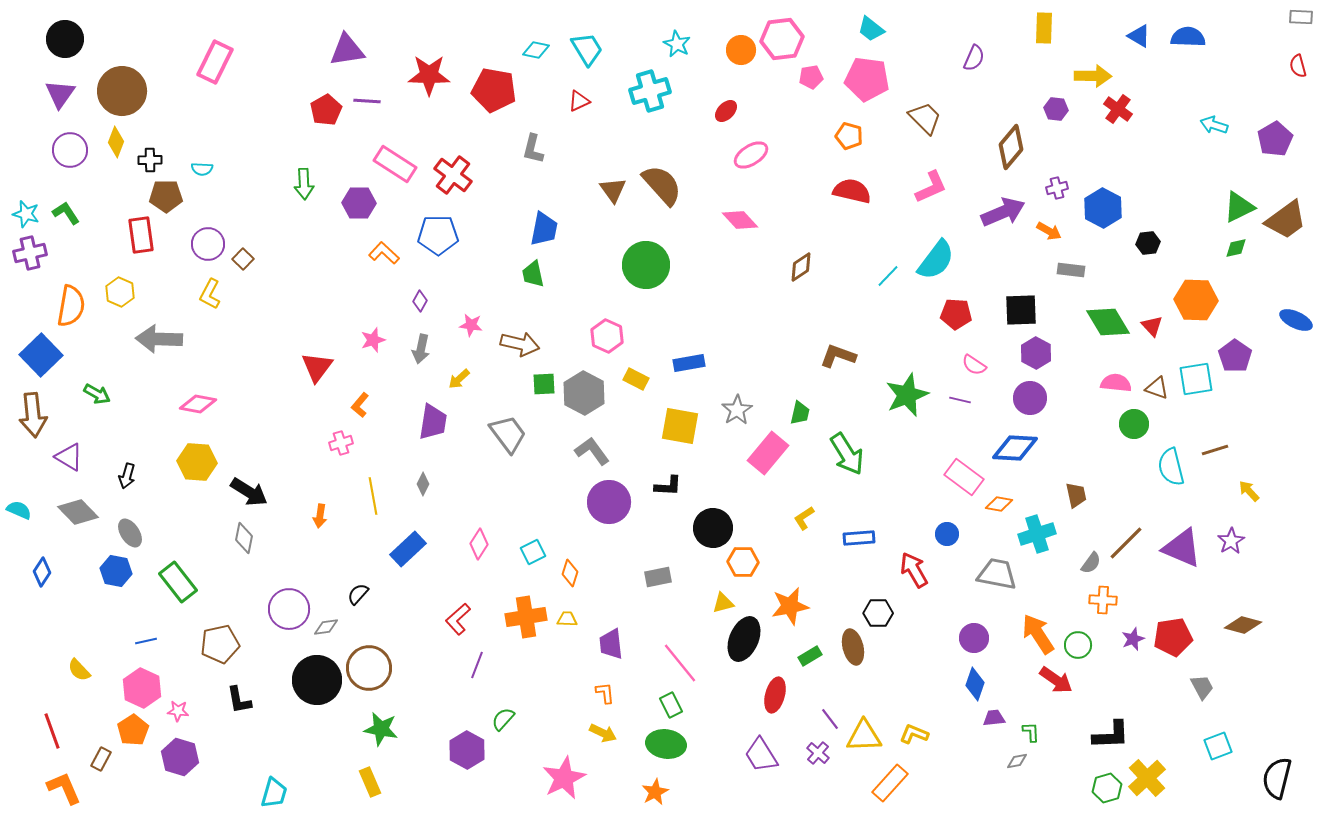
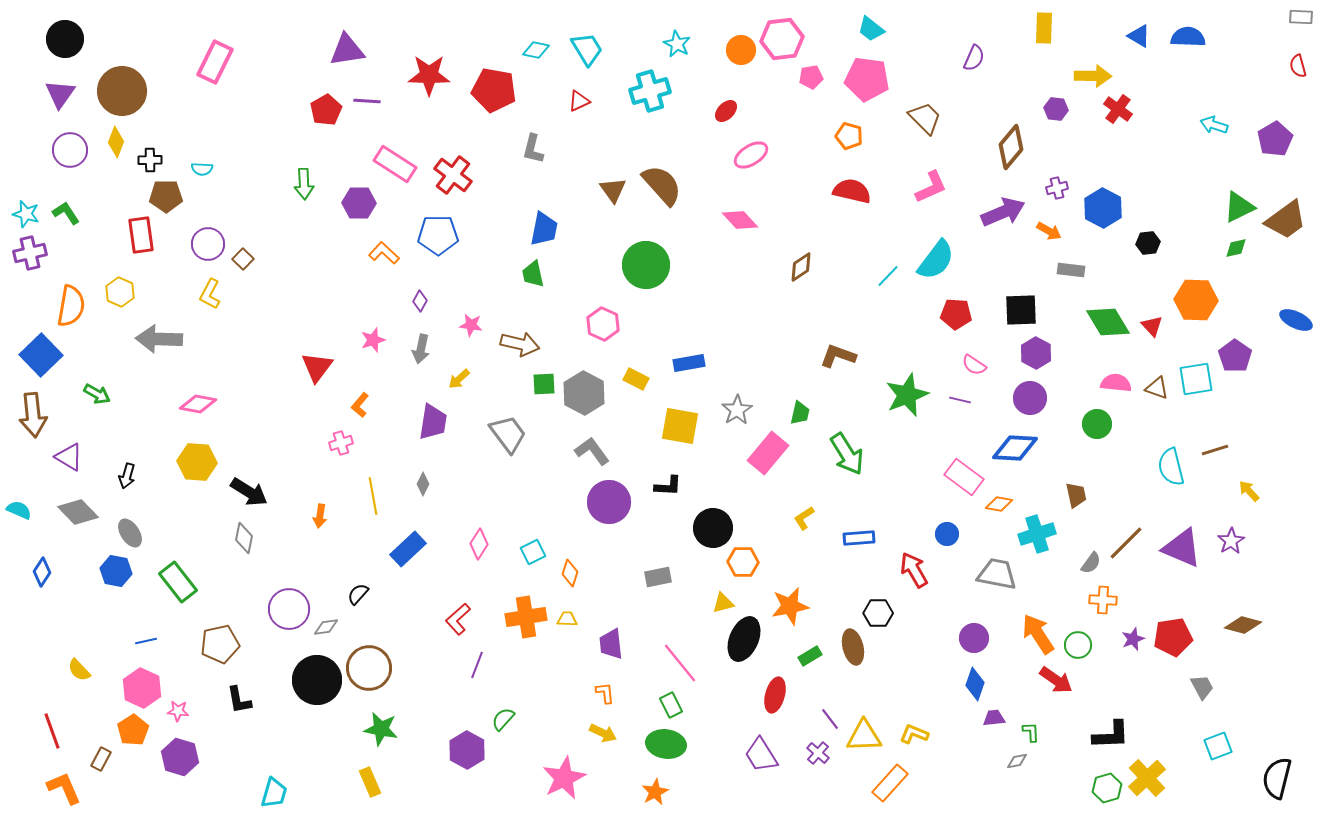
pink hexagon at (607, 336): moved 4 px left, 12 px up
green circle at (1134, 424): moved 37 px left
